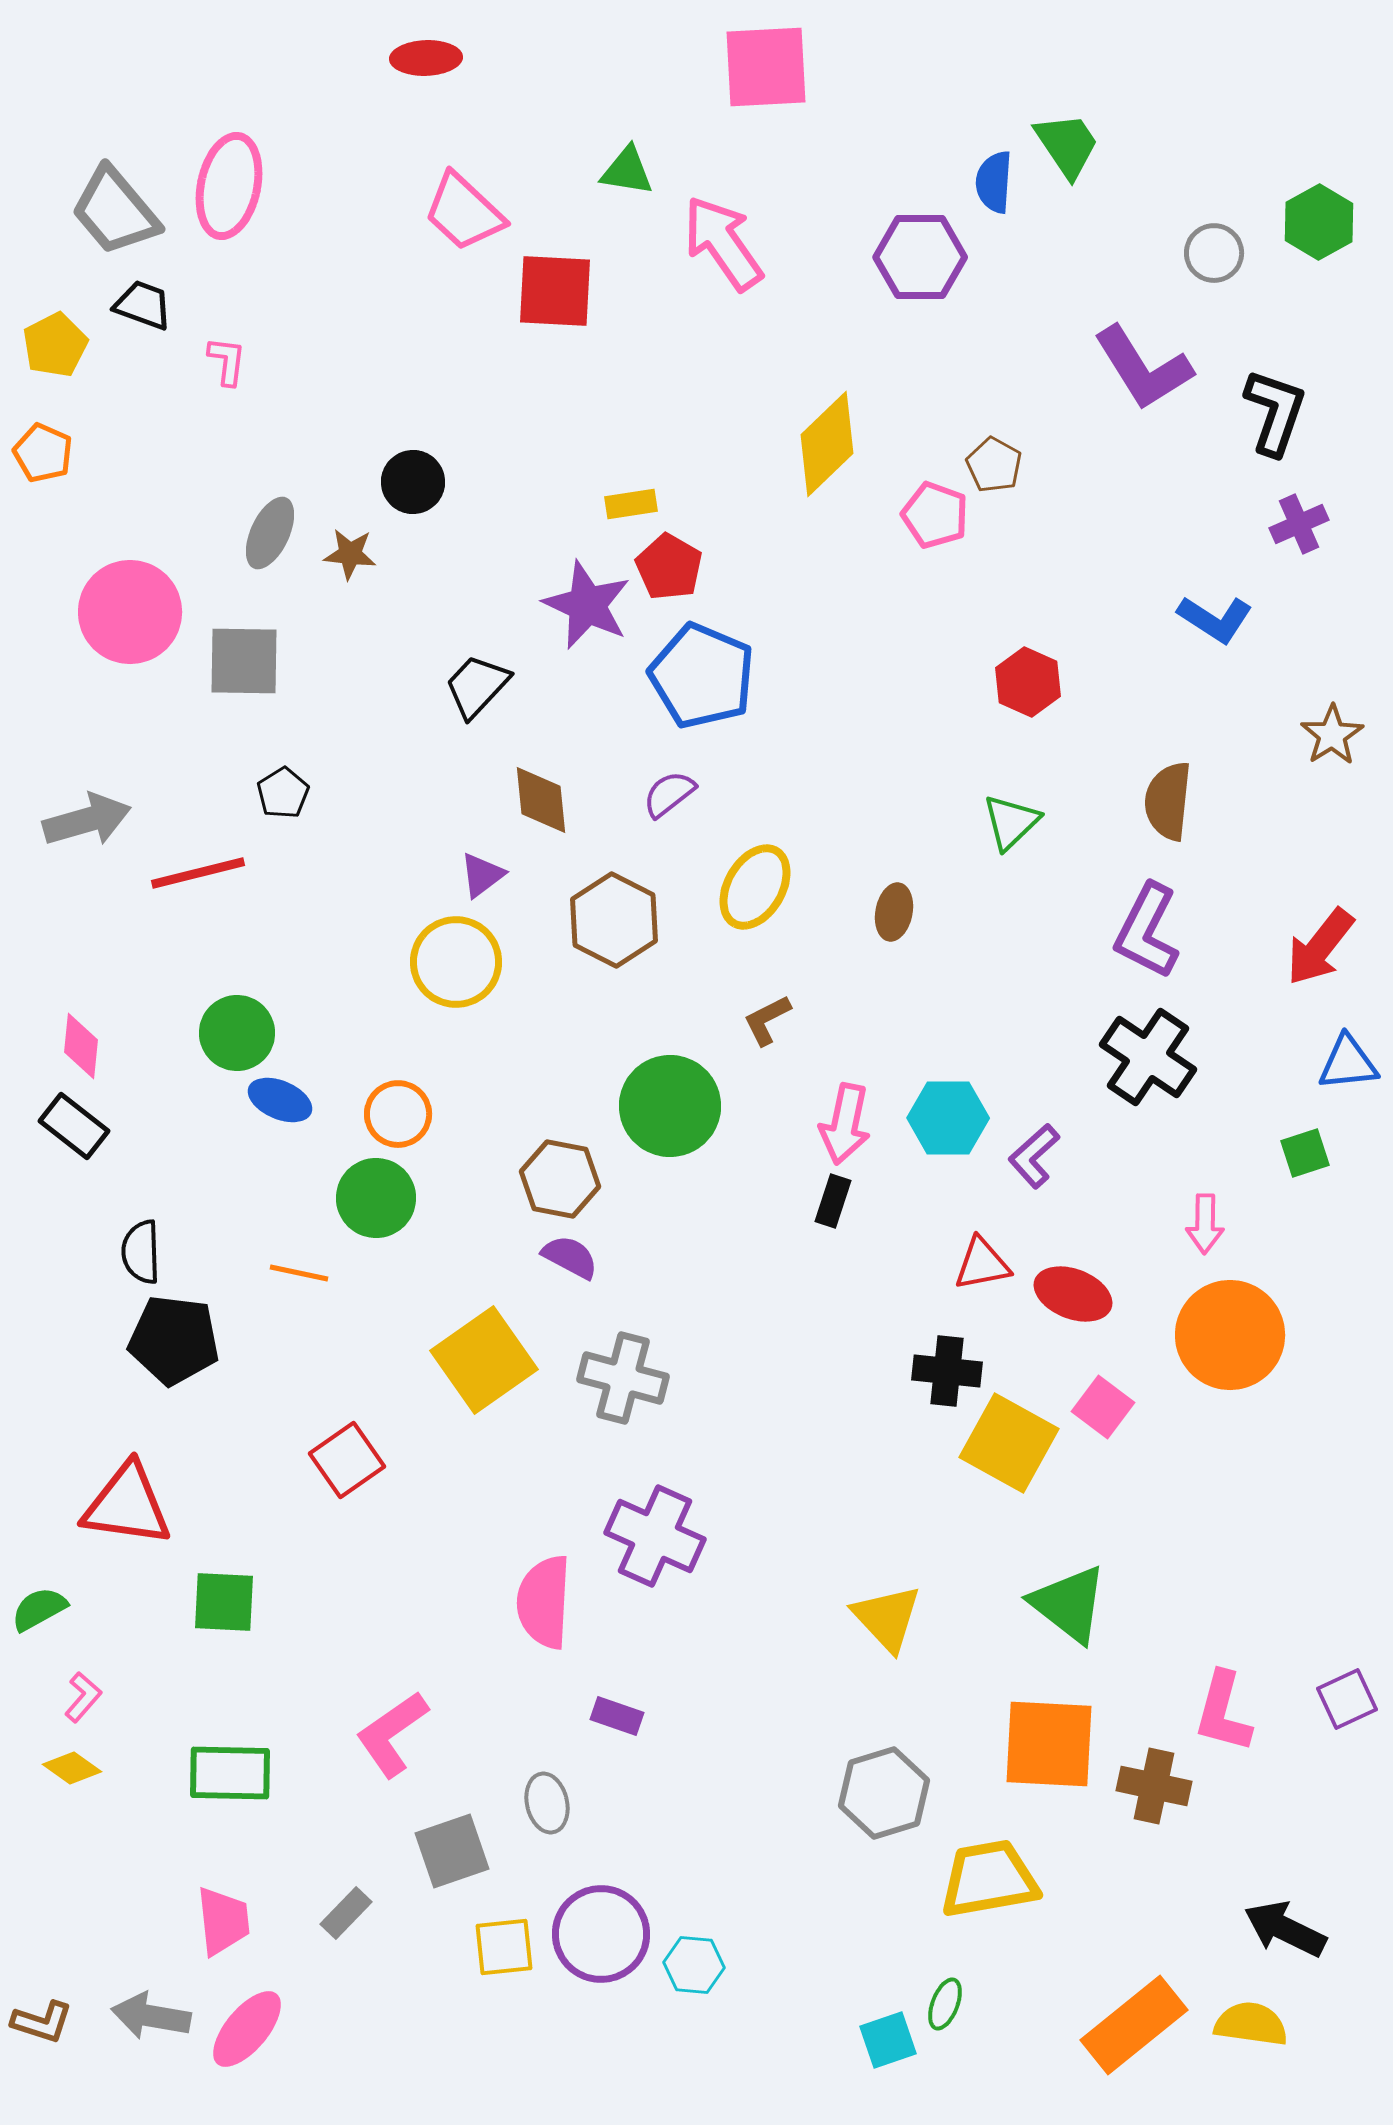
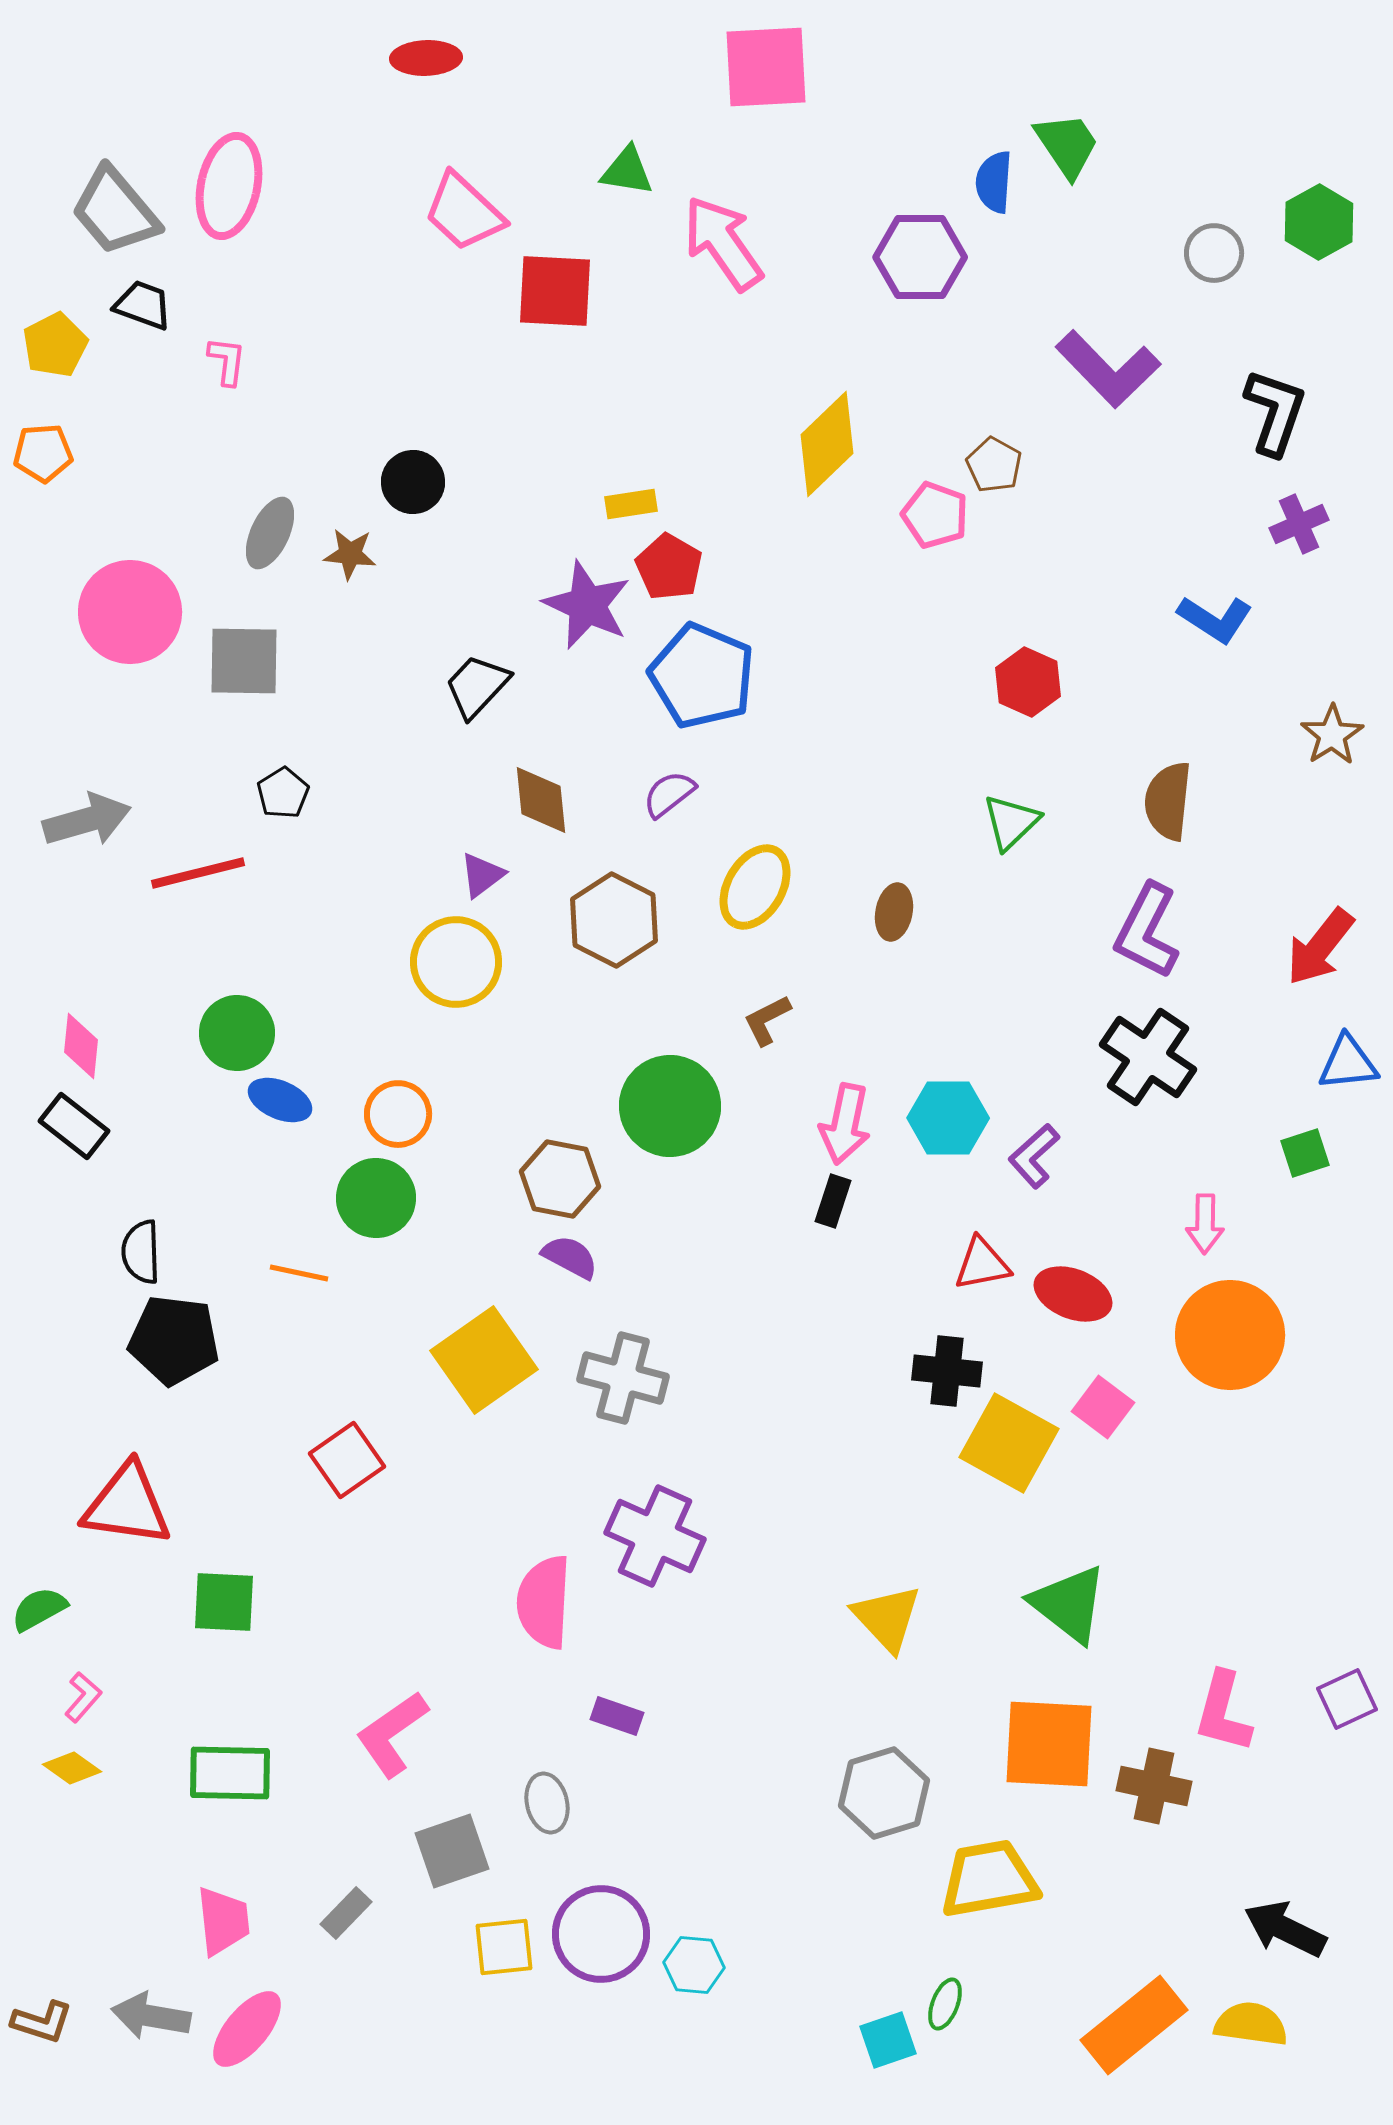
purple L-shape at (1143, 368): moved 35 px left, 1 px down; rotated 12 degrees counterclockwise
orange pentagon at (43, 453): rotated 28 degrees counterclockwise
